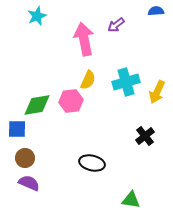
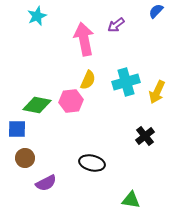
blue semicircle: rotated 42 degrees counterclockwise
green diamond: rotated 20 degrees clockwise
purple semicircle: moved 17 px right; rotated 130 degrees clockwise
